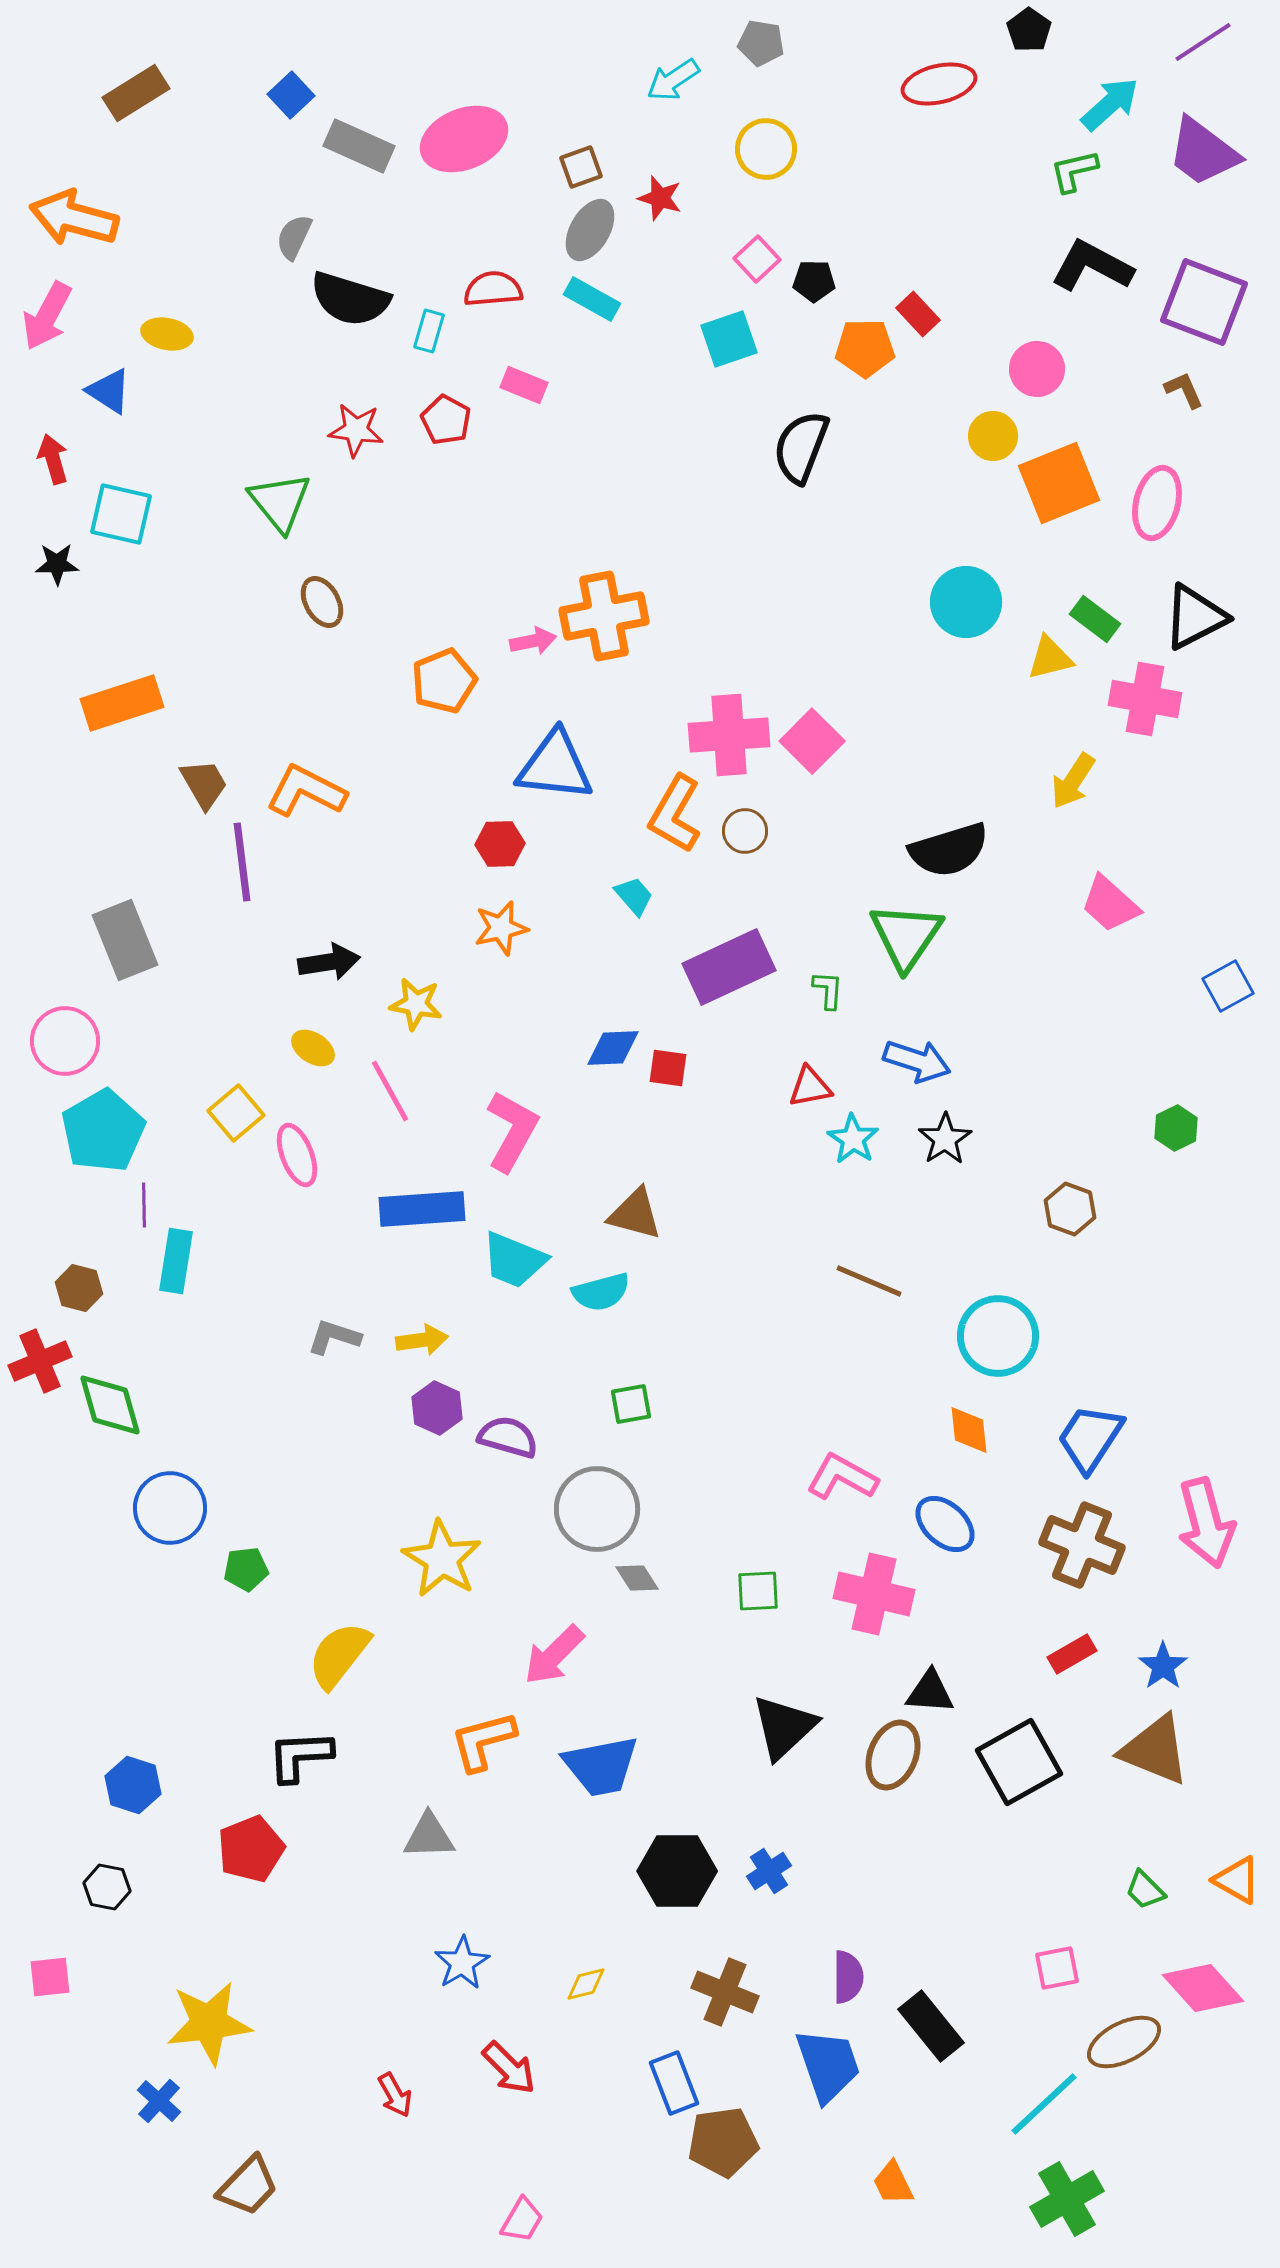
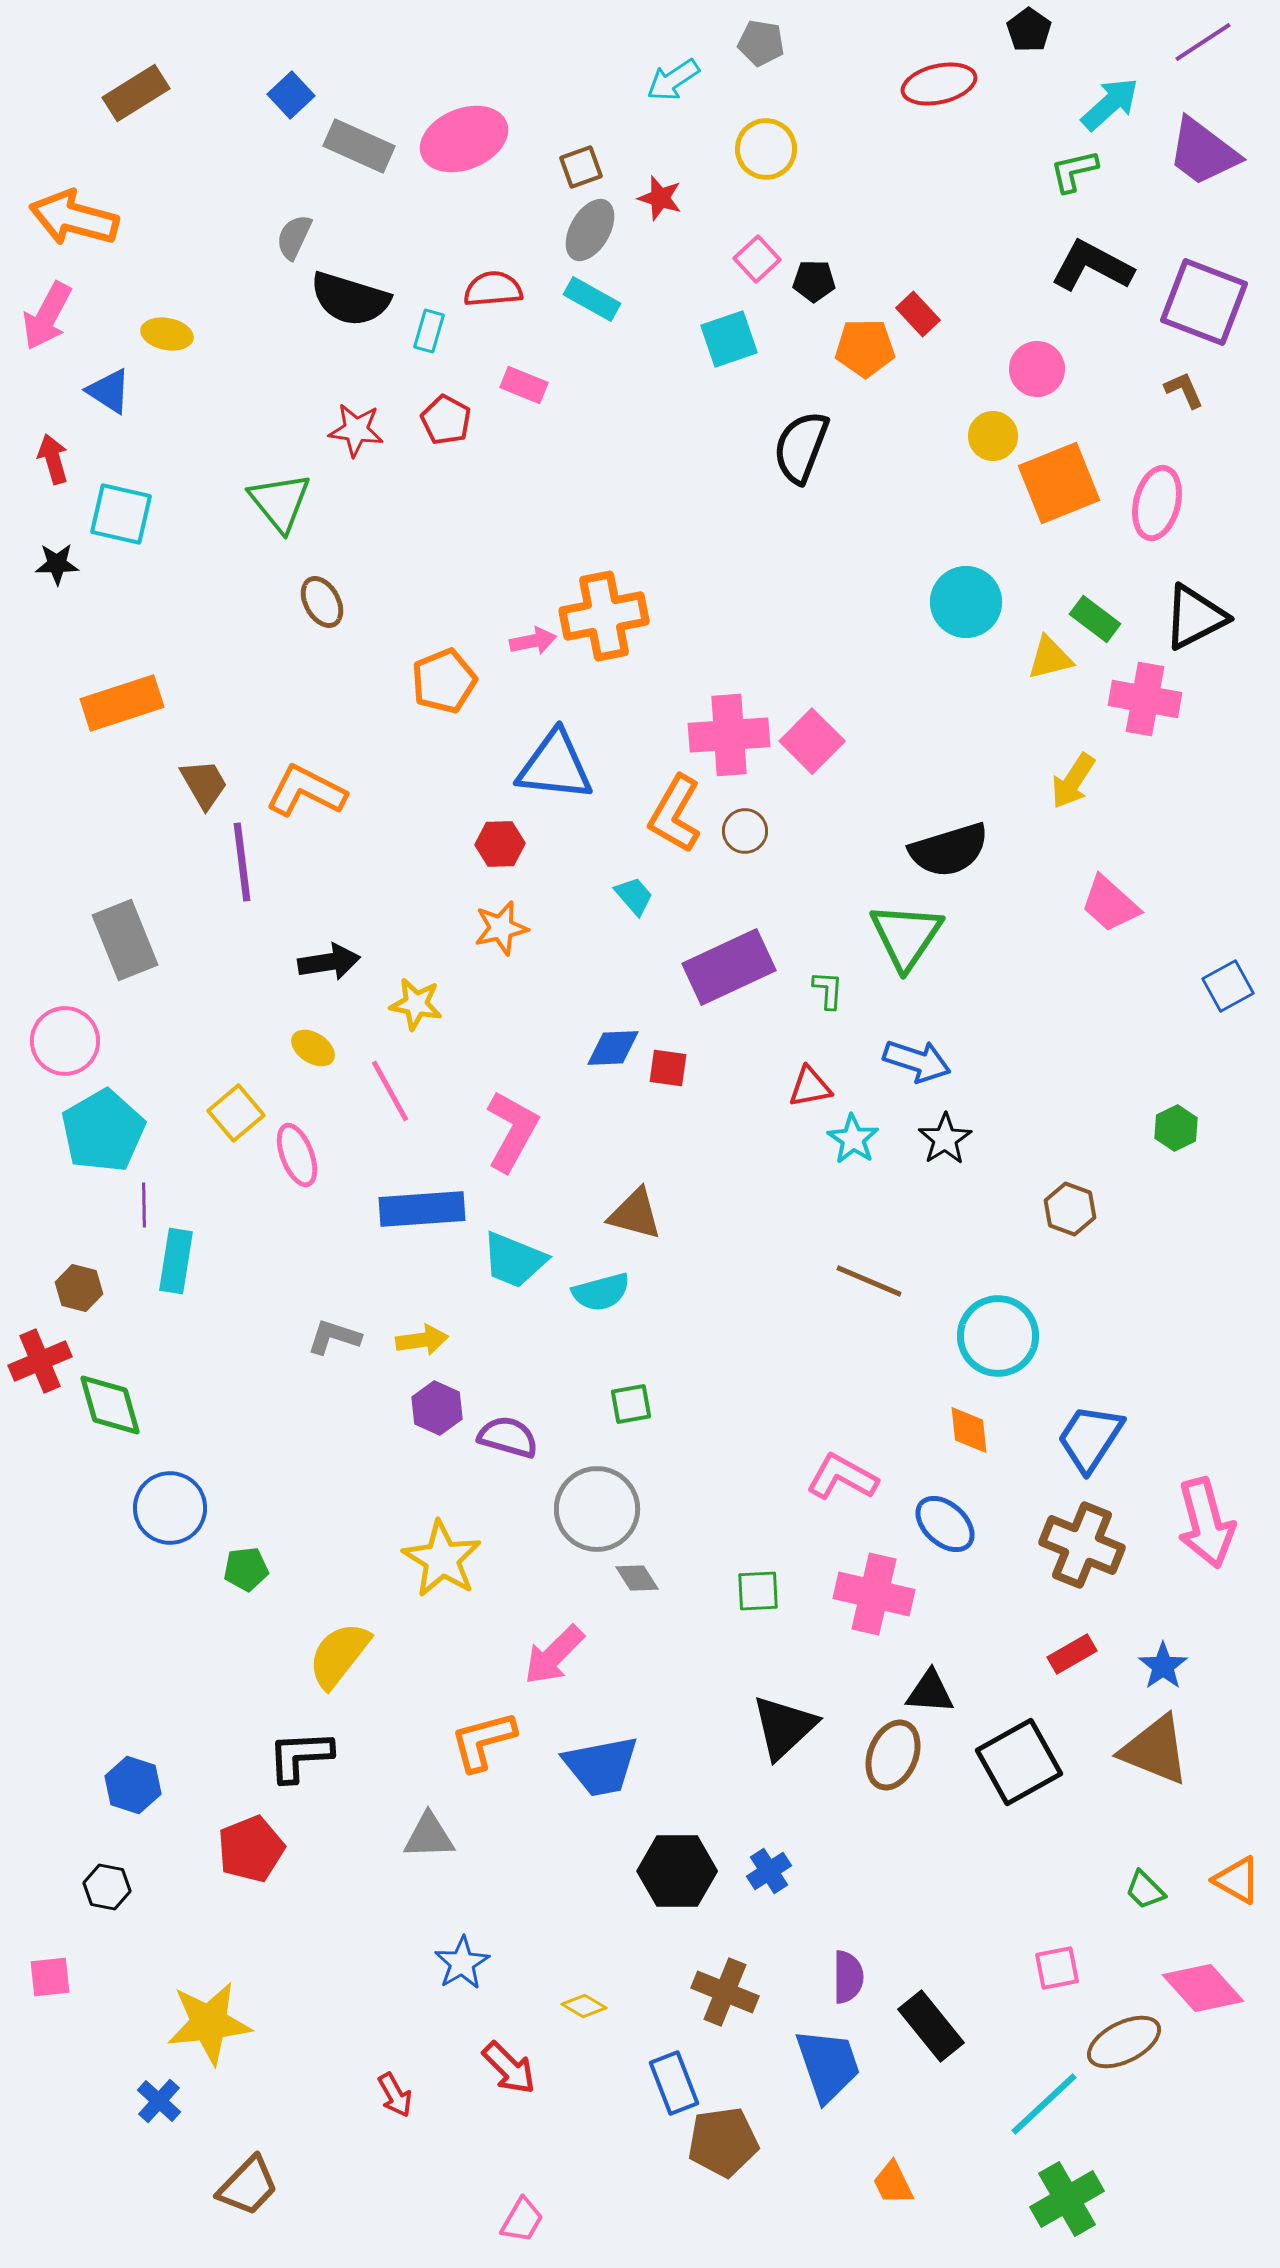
yellow diamond at (586, 1984): moved 2 px left, 22 px down; rotated 45 degrees clockwise
